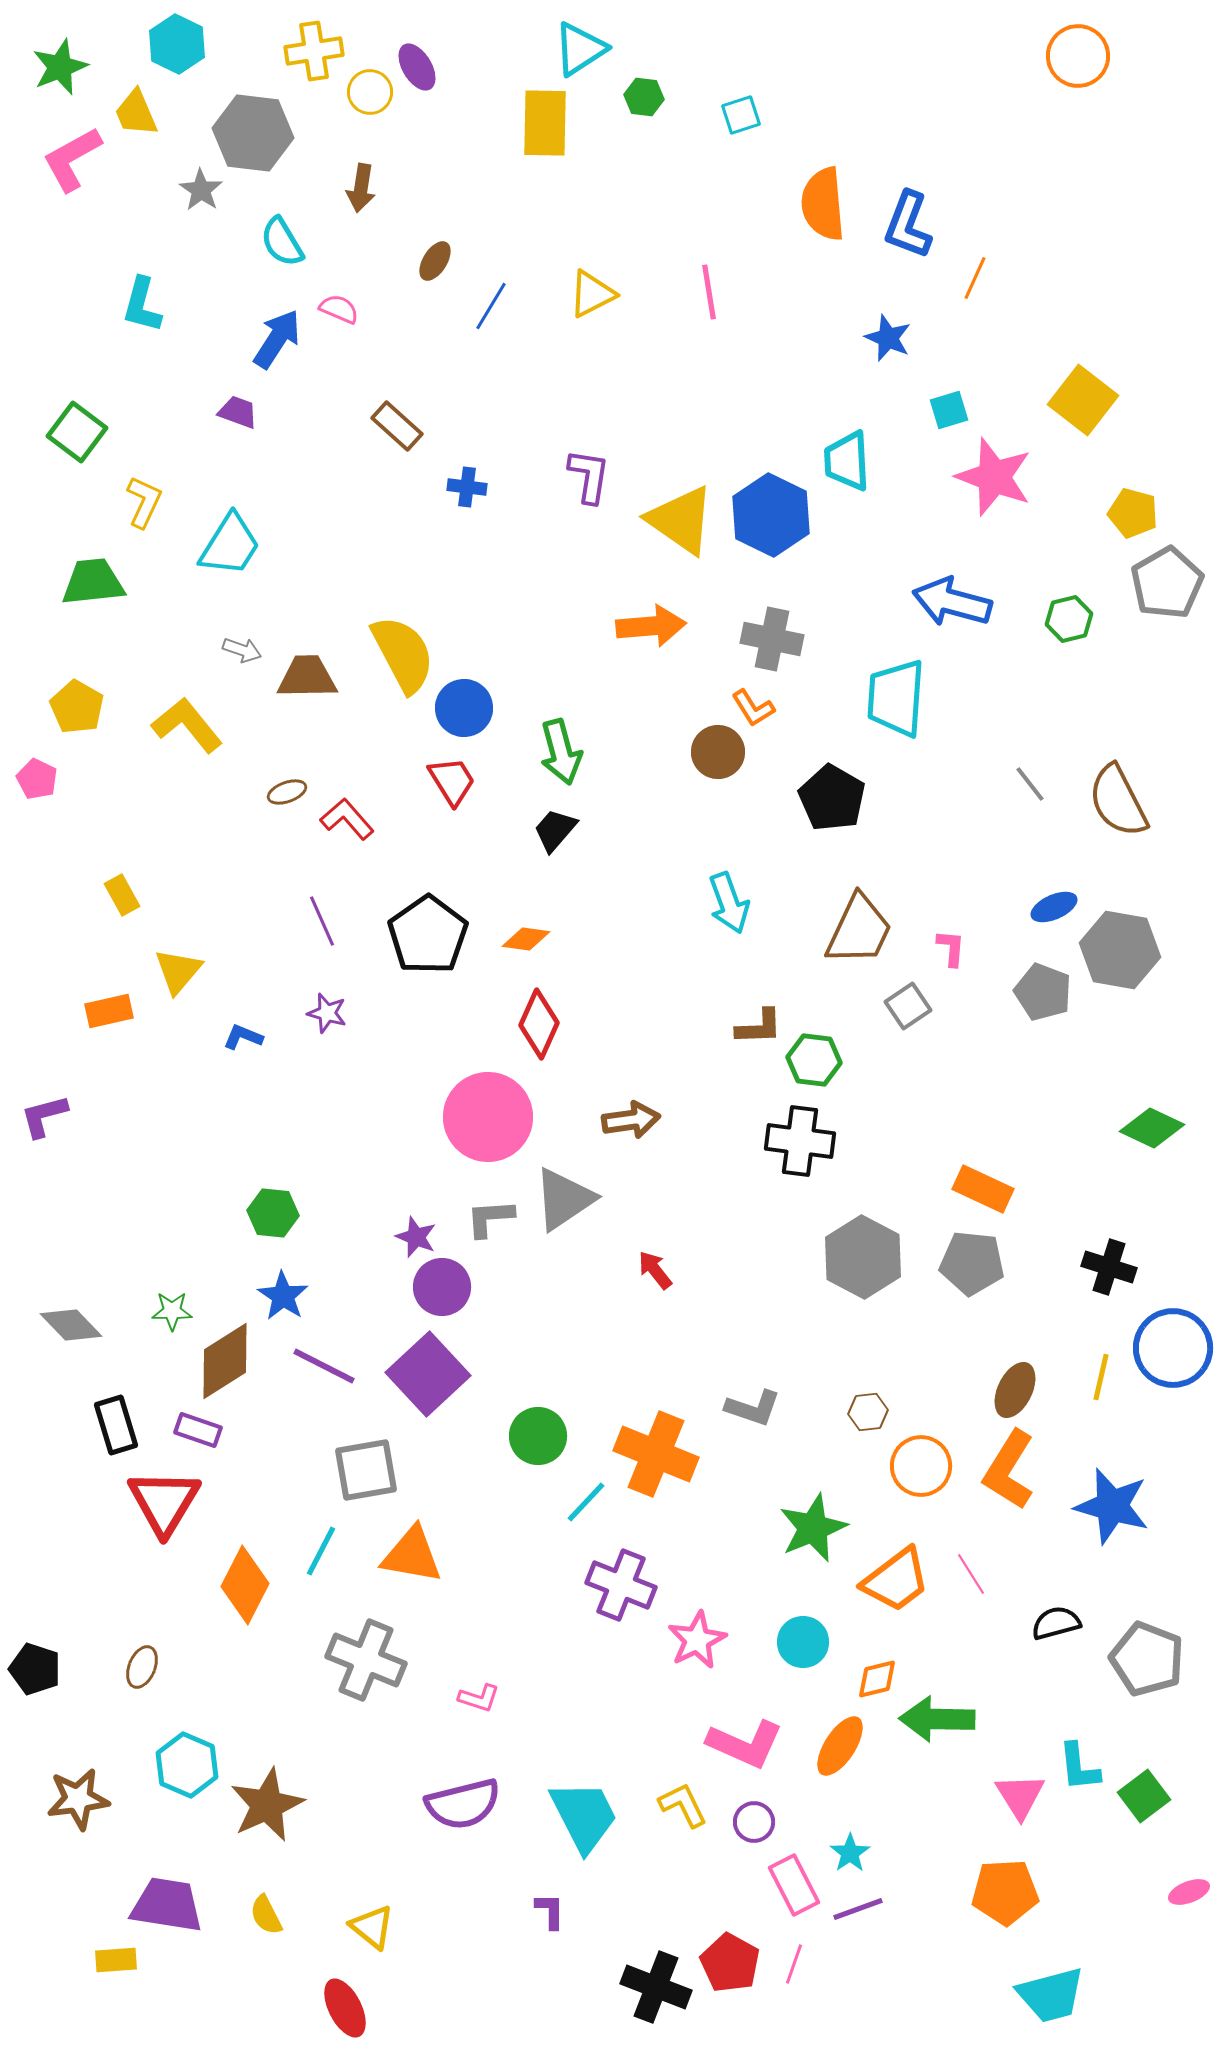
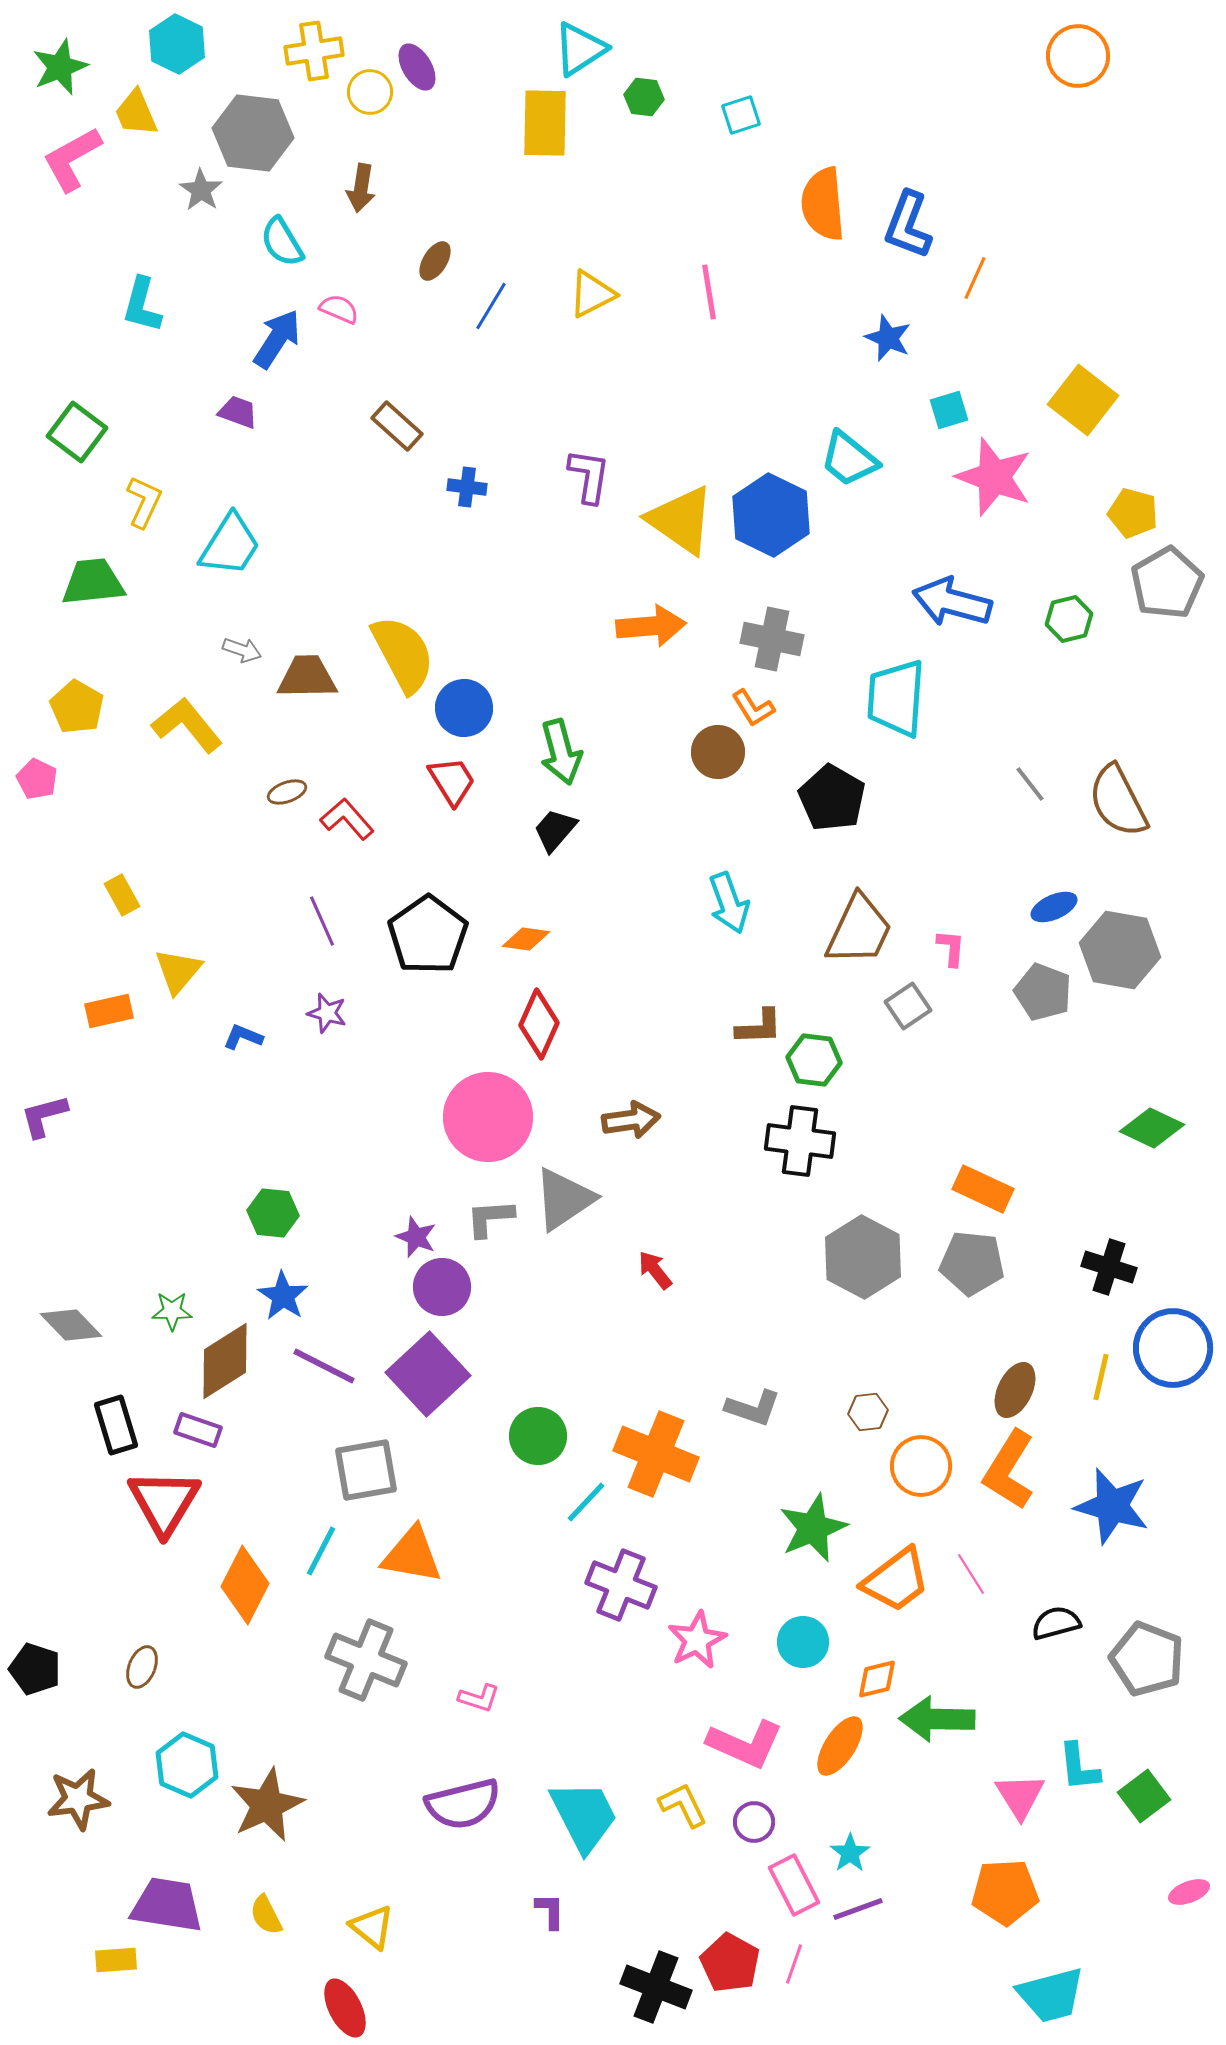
cyan trapezoid at (847, 461): moved 2 px right, 2 px up; rotated 48 degrees counterclockwise
